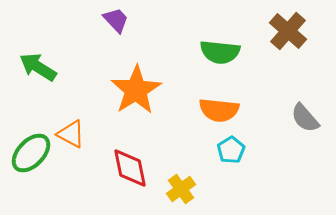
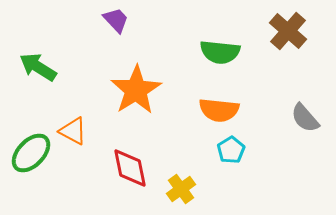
orange triangle: moved 2 px right, 3 px up
